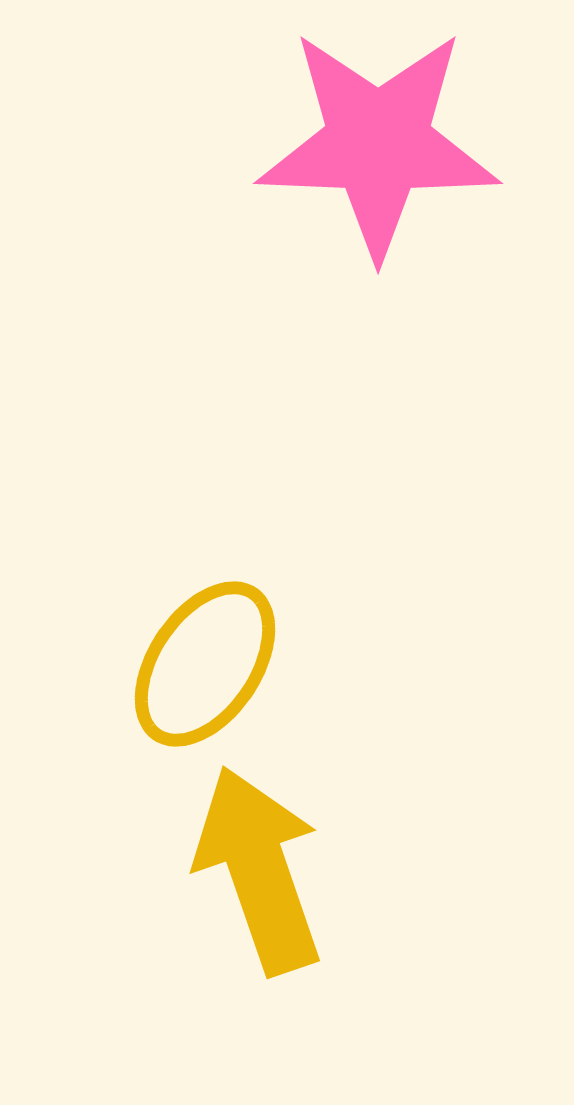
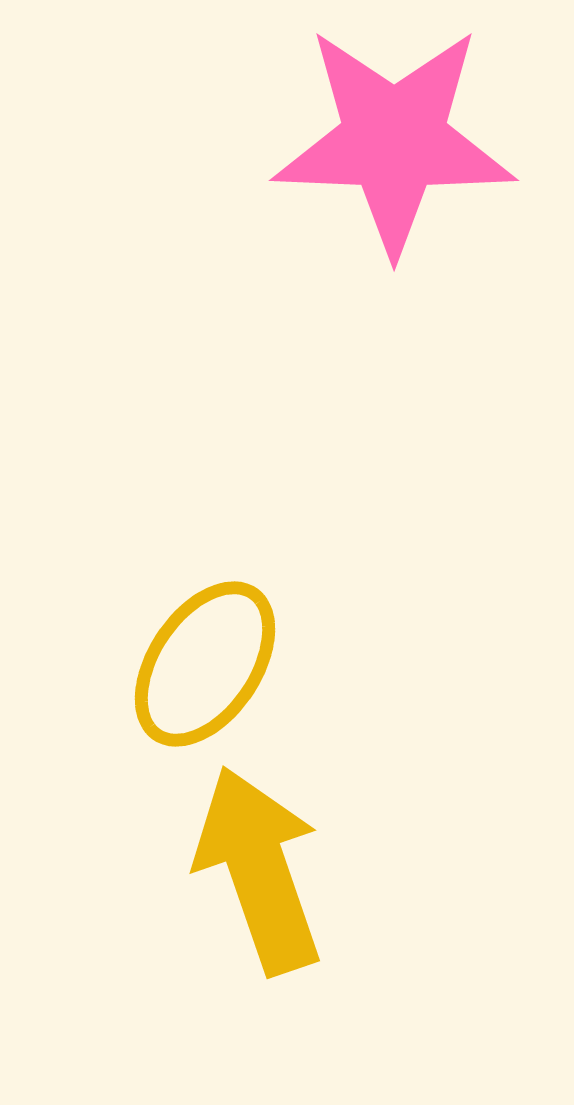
pink star: moved 16 px right, 3 px up
